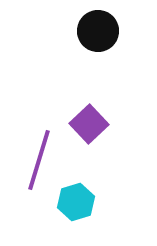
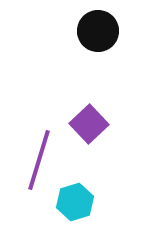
cyan hexagon: moved 1 px left
